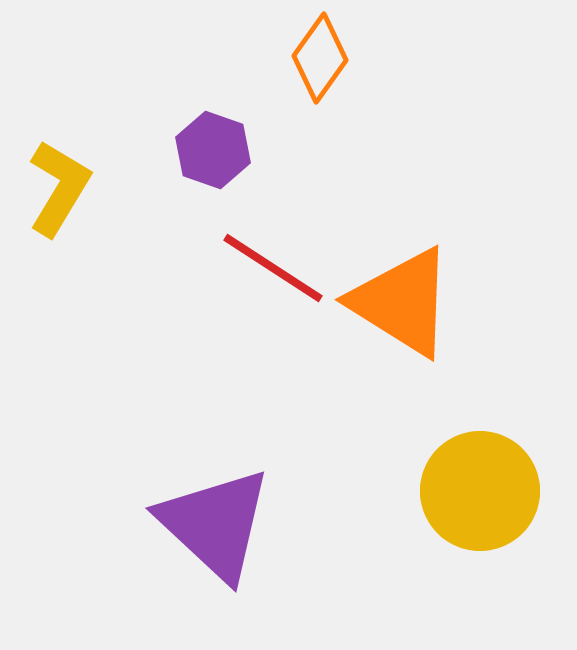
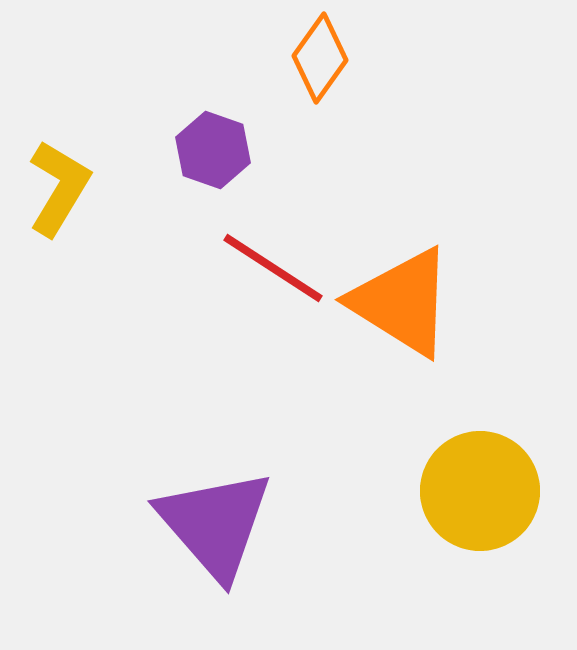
purple triangle: rotated 6 degrees clockwise
